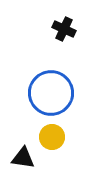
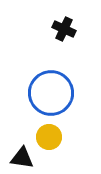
yellow circle: moved 3 px left
black triangle: moved 1 px left
